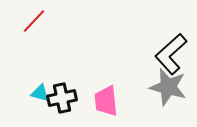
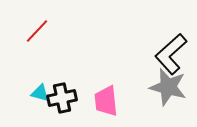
red line: moved 3 px right, 10 px down
